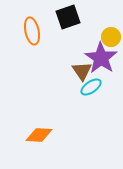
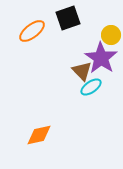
black square: moved 1 px down
orange ellipse: rotated 64 degrees clockwise
yellow circle: moved 2 px up
brown triangle: rotated 10 degrees counterclockwise
orange diamond: rotated 16 degrees counterclockwise
